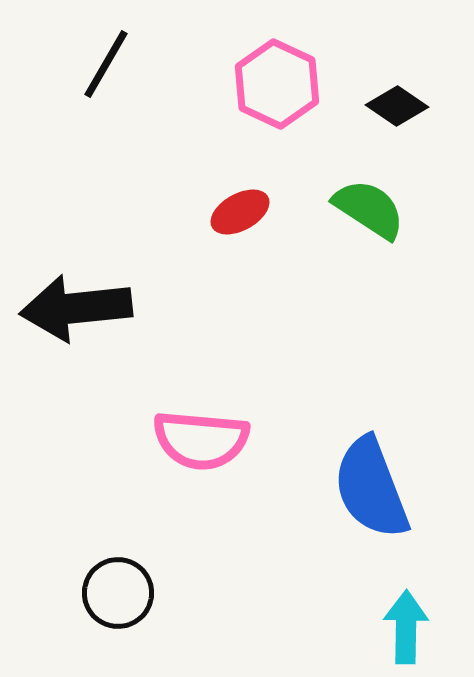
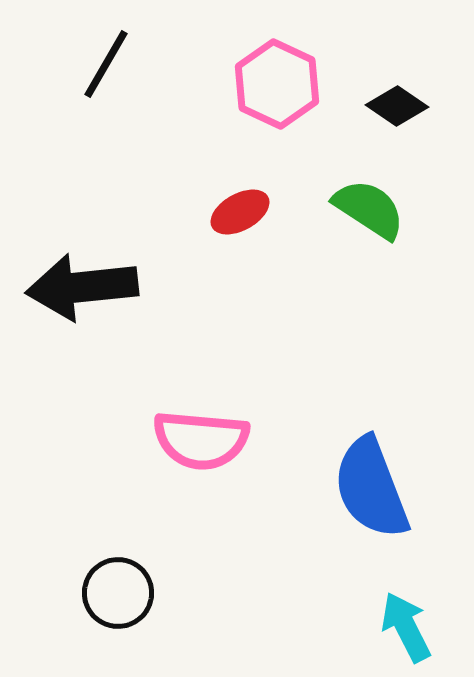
black arrow: moved 6 px right, 21 px up
cyan arrow: rotated 28 degrees counterclockwise
